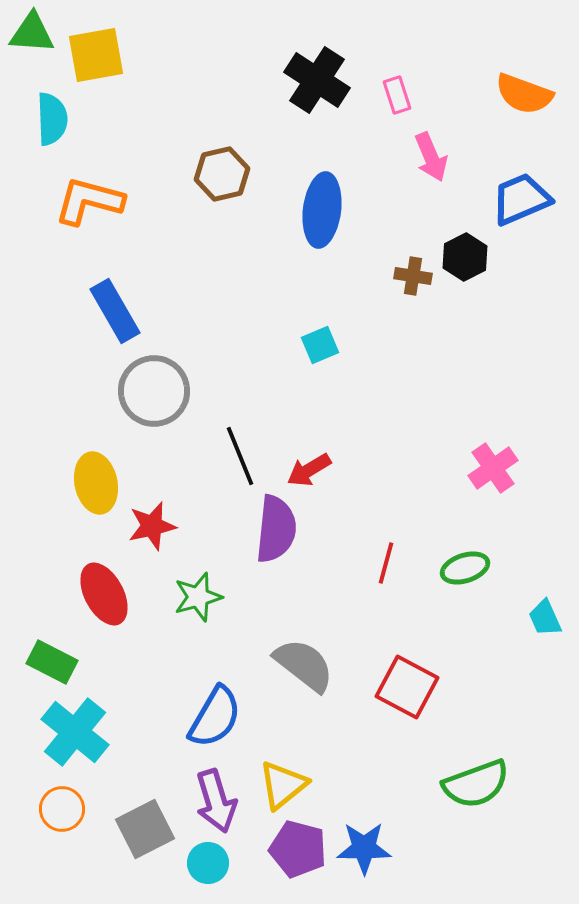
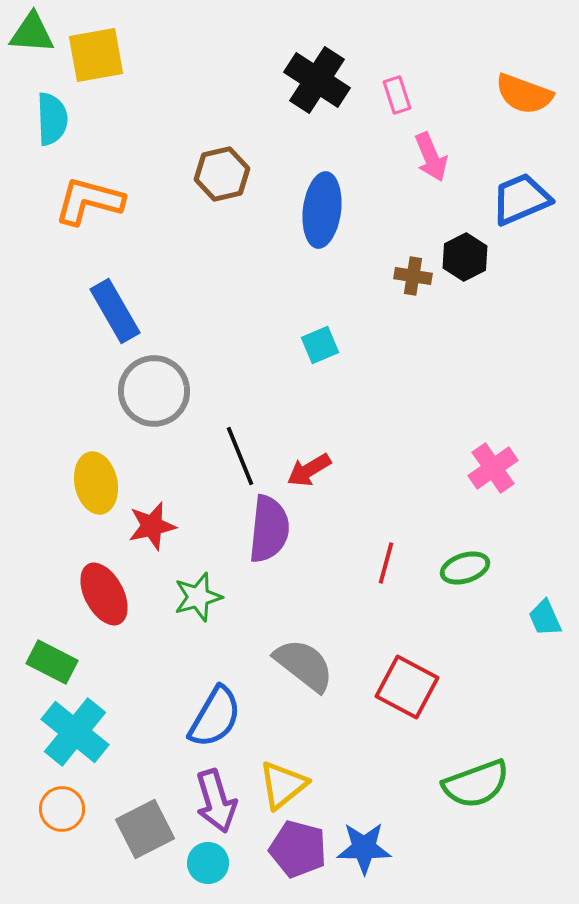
purple semicircle: moved 7 px left
